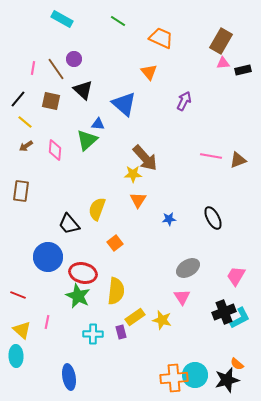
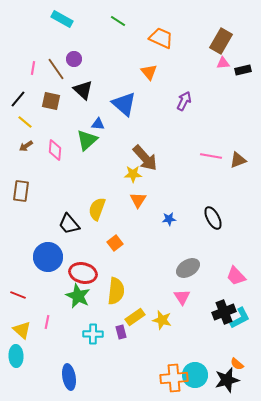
pink trapezoid at (236, 276): rotated 75 degrees counterclockwise
